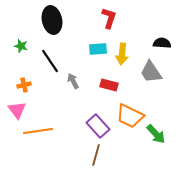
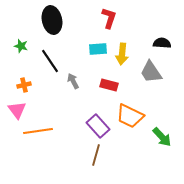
green arrow: moved 6 px right, 3 px down
